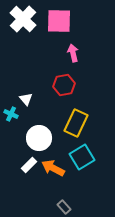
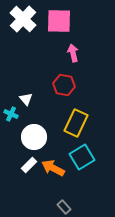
red hexagon: rotated 20 degrees clockwise
white circle: moved 5 px left, 1 px up
